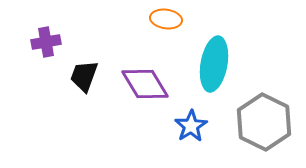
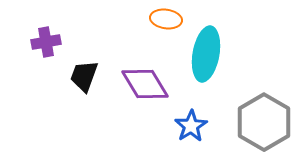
cyan ellipse: moved 8 px left, 10 px up
gray hexagon: rotated 4 degrees clockwise
